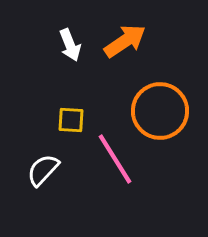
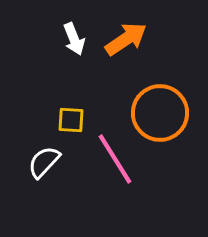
orange arrow: moved 1 px right, 2 px up
white arrow: moved 4 px right, 6 px up
orange circle: moved 2 px down
white semicircle: moved 1 px right, 8 px up
